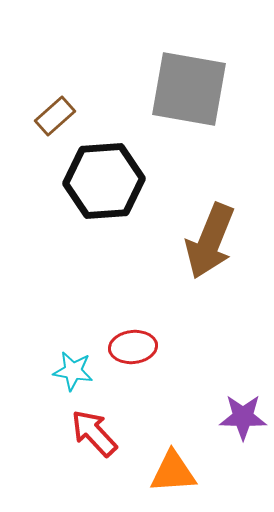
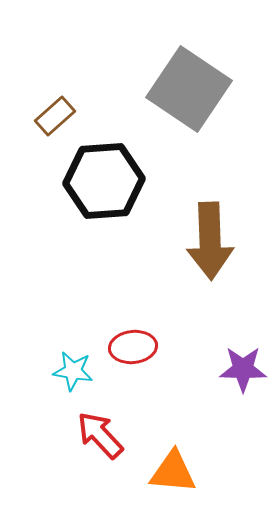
gray square: rotated 24 degrees clockwise
brown arrow: rotated 24 degrees counterclockwise
purple star: moved 48 px up
red arrow: moved 6 px right, 2 px down
orange triangle: rotated 9 degrees clockwise
